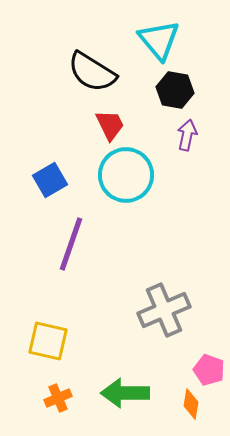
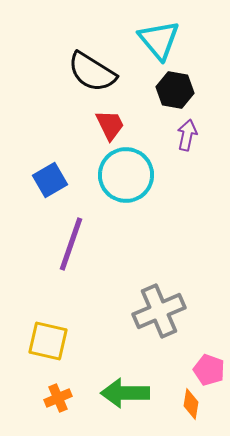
gray cross: moved 5 px left, 1 px down
